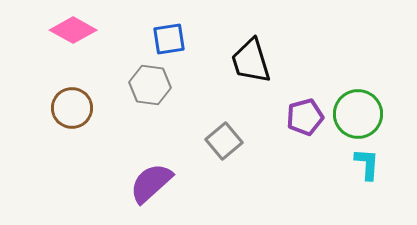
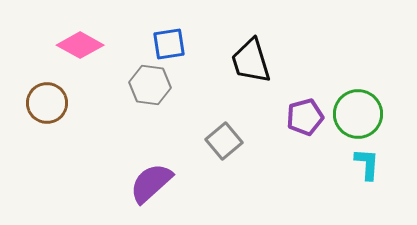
pink diamond: moved 7 px right, 15 px down
blue square: moved 5 px down
brown circle: moved 25 px left, 5 px up
